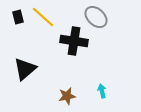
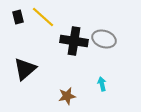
gray ellipse: moved 8 px right, 22 px down; rotated 25 degrees counterclockwise
cyan arrow: moved 7 px up
